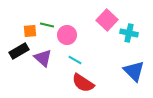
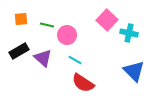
orange square: moved 9 px left, 12 px up
